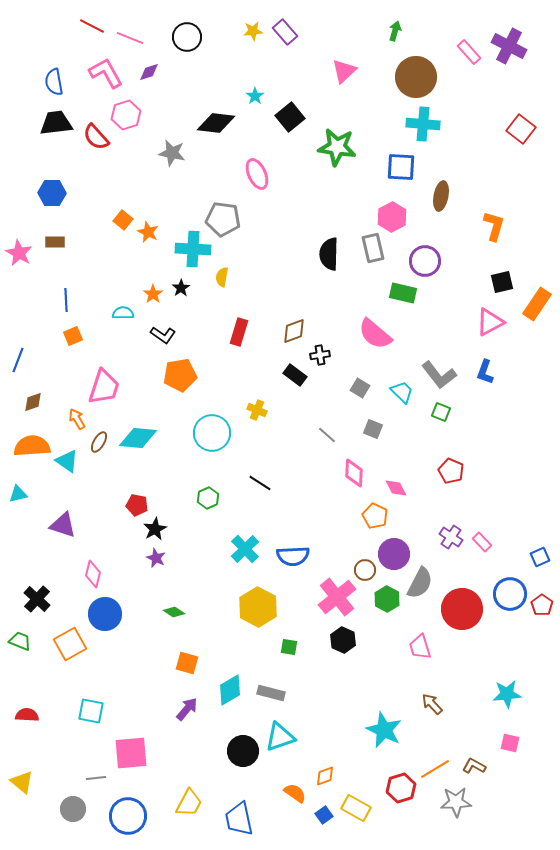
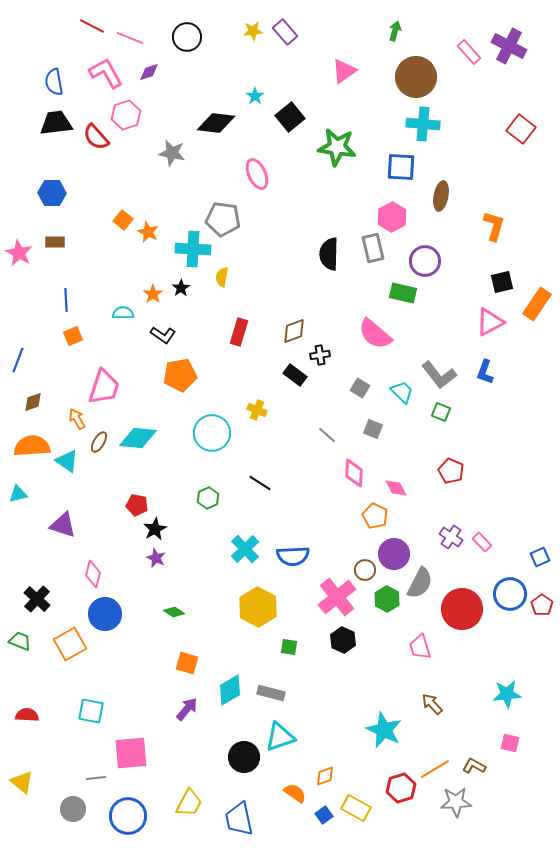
pink triangle at (344, 71): rotated 8 degrees clockwise
black circle at (243, 751): moved 1 px right, 6 px down
